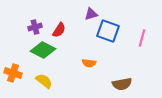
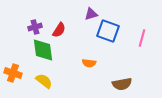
green diamond: rotated 55 degrees clockwise
